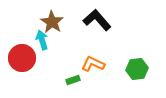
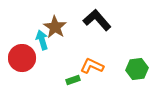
brown star: moved 3 px right, 5 px down
orange L-shape: moved 1 px left, 2 px down
